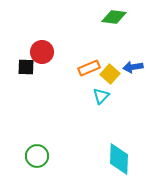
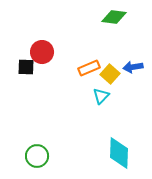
cyan diamond: moved 6 px up
